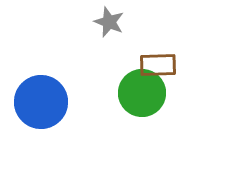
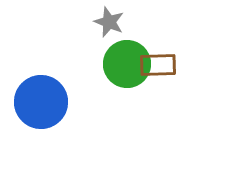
green circle: moved 15 px left, 29 px up
